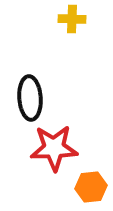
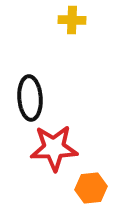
yellow cross: moved 1 px down
orange hexagon: moved 1 px down
